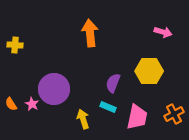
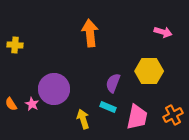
orange cross: moved 1 px left, 1 px down
